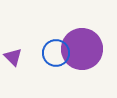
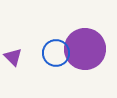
purple circle: moved 3 px right
